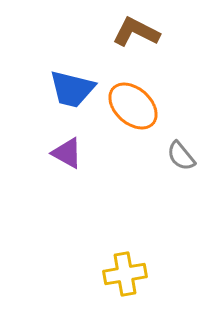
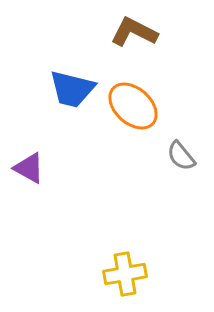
brown L-shape: moved 2 px left
purple triangle: moved 38 px left, 15 px down
